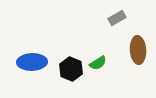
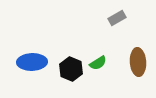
brown ellipse: moved 12 px down
